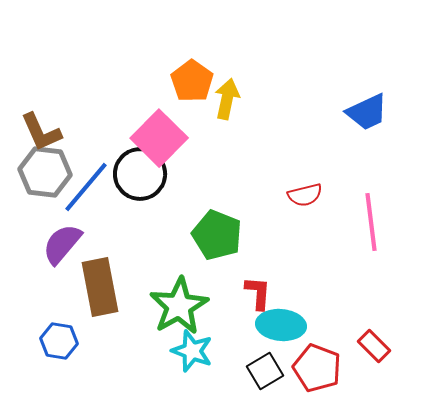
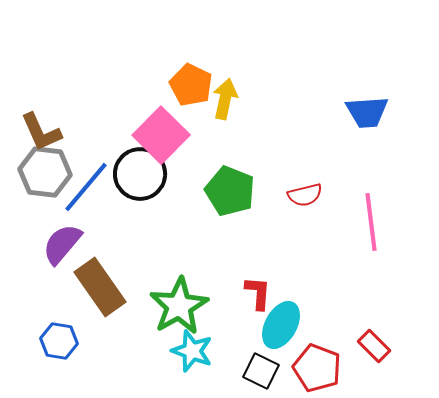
orange pentagon: moved 1 px left, 4 px down; rotated 9 degrees counterclockwise
yellow arrow: moved 2 px left
blue trapezoid: rotated 21 degrees clockwise
pink square: moved 2 px right, 3 px up
green pentagon: moved 13 px right, 44 px up
brown rectangle: rotated 24 degrees counterclockwise
cyan ellipse: rotated 66 degrees counterclockwise
black square: moved 4 px left; rotated 33 degrees counterclockwise
